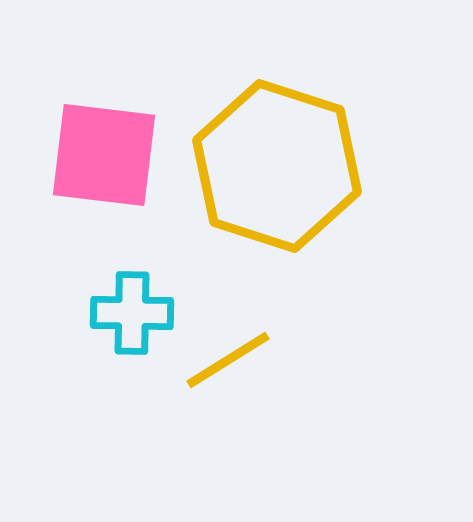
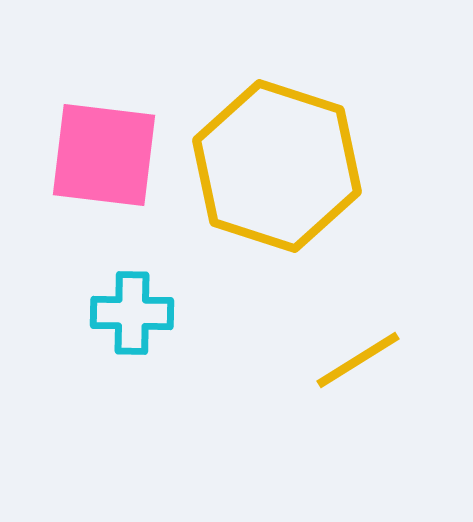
yellow line: moved 130 px right
